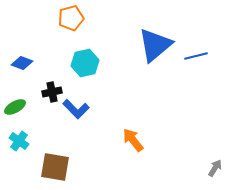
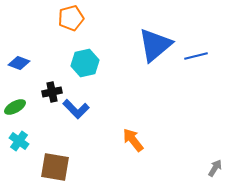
blue diamond: moved 3 px left
